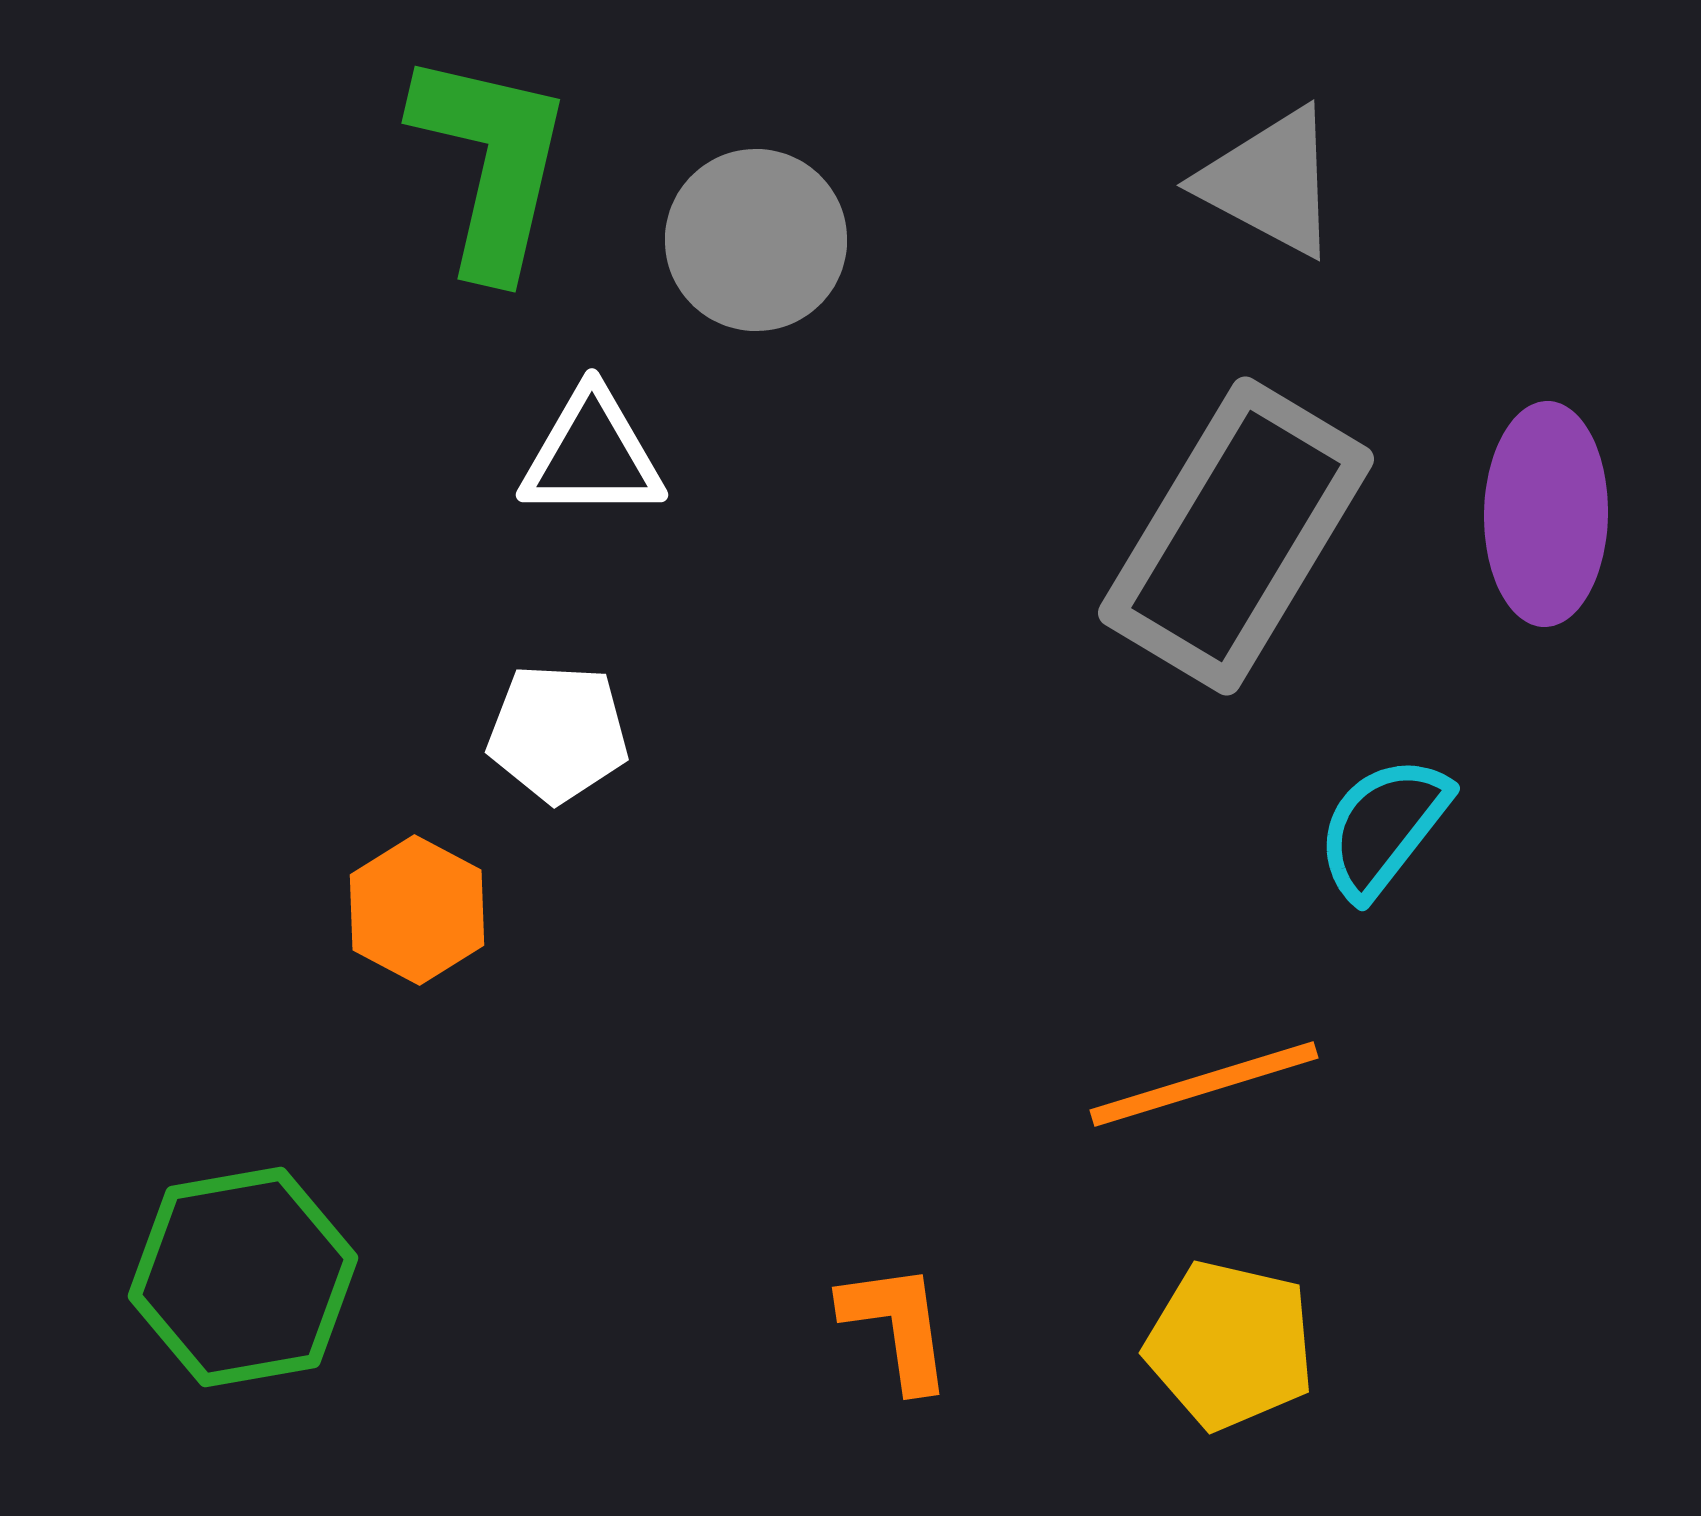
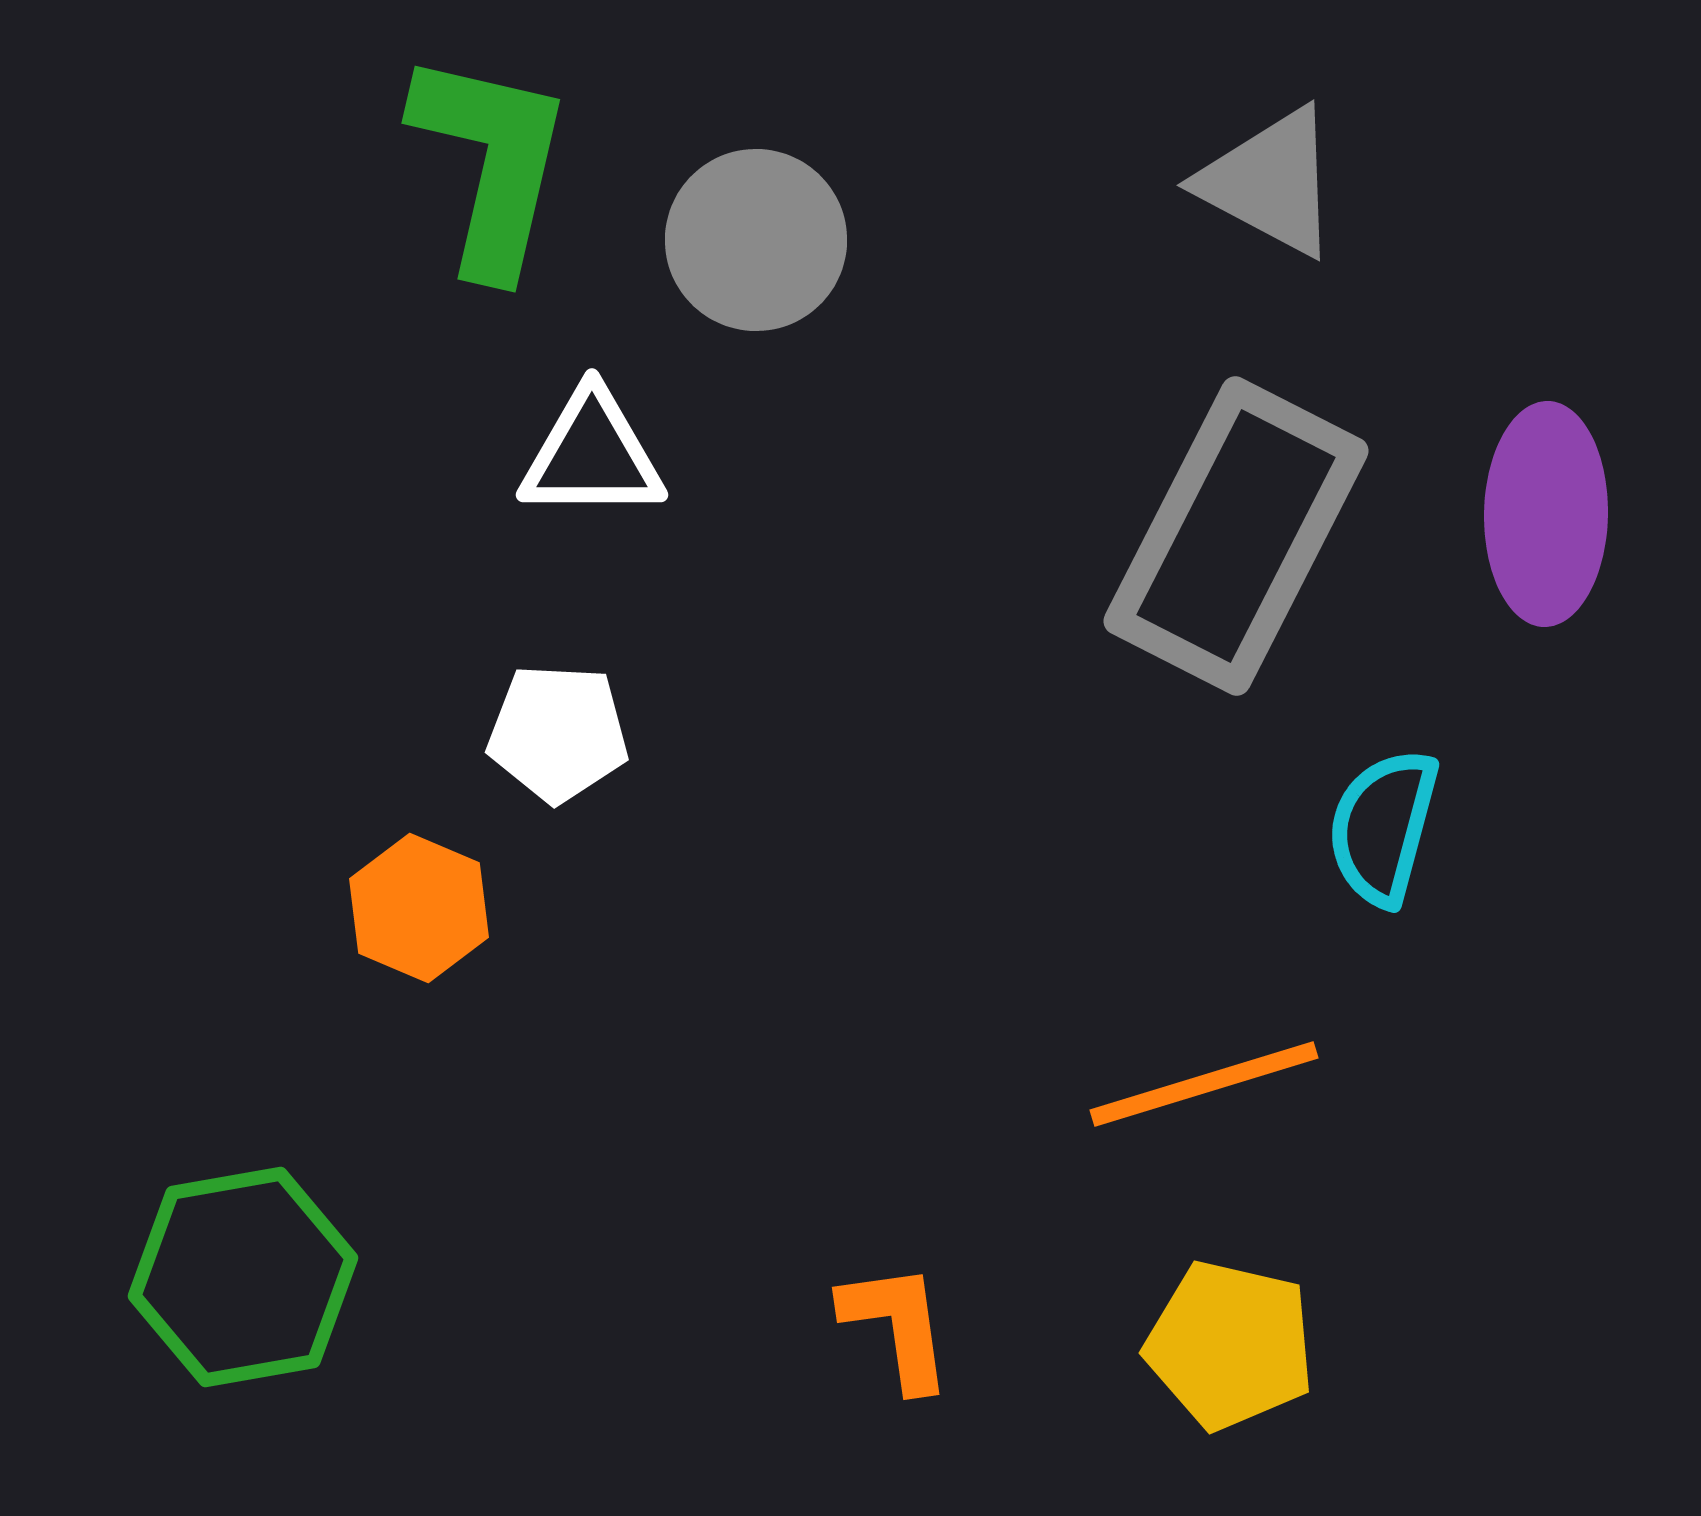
gray rectangle: rotated 4 degrees counterclockwise
cyan semicircle: rotated 23 degrees counterclockwise
orange hexagon: moved 2 px right, 2 px up; rotated 5 degrees counterclockwise
